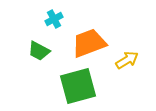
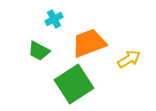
yellow arrow: moved 2 px right, 1 px up
green square: moved 4 px left, 2 px up; rotated 18 degrees counterclockwise
